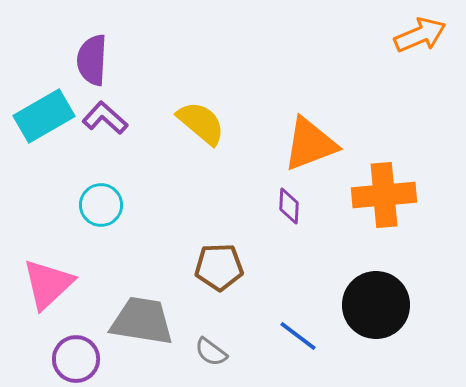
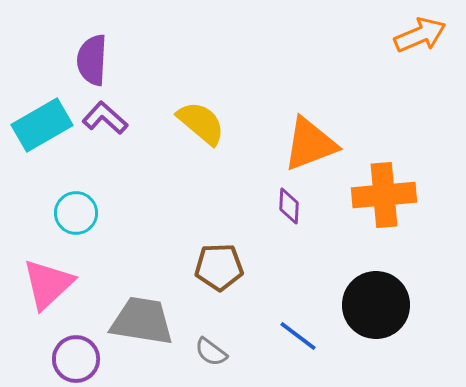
cyan rectangle: moved 2 px left, 9 px down
cyan circle: moved 25 px left, 8 px down
